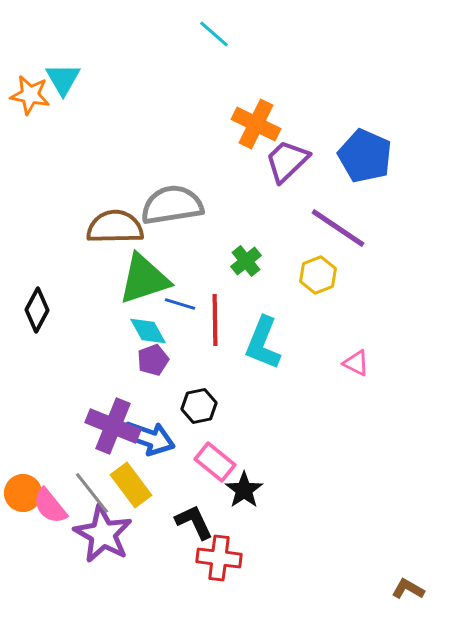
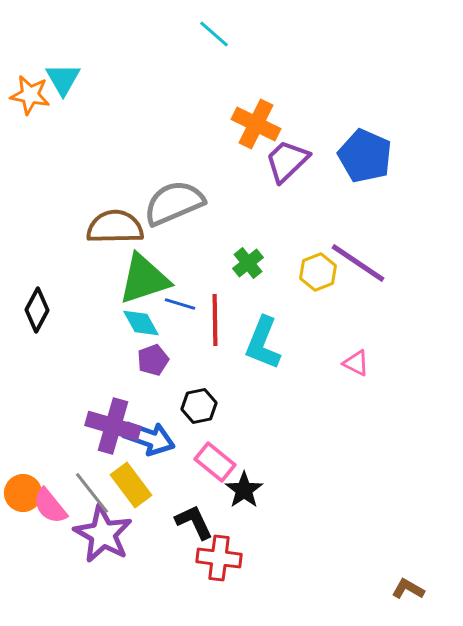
gray semicircle: moved 2 px right, 2 px up; rotated 14 degrees counterclockwise
purple line: moved 20 px right, 35 px down
green cross: moved 2 px right, 2 px down
yellow hexagon: moved 3 px up
cyan diamond: moved 7 px left, 8 px up
purple cross: rotated 6 degrees counterclockwise
